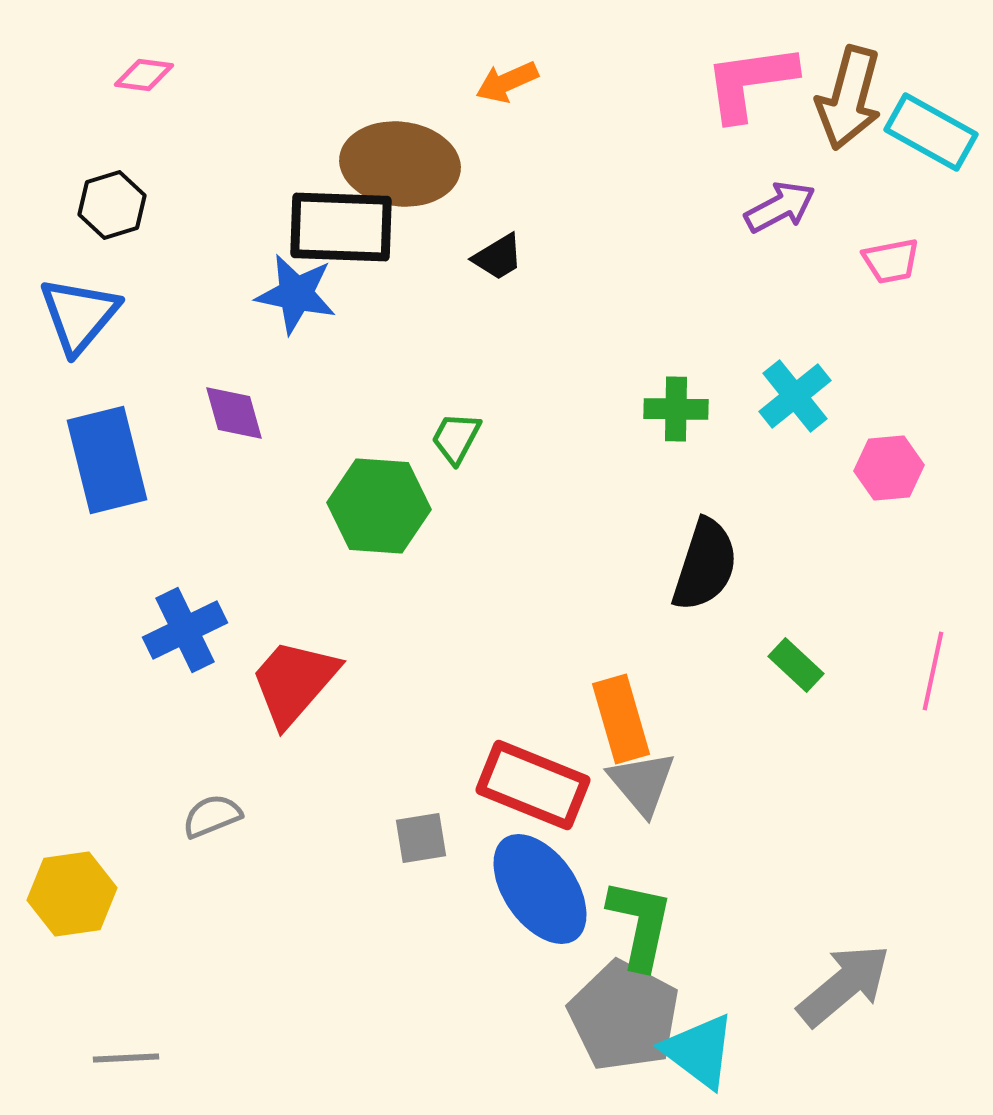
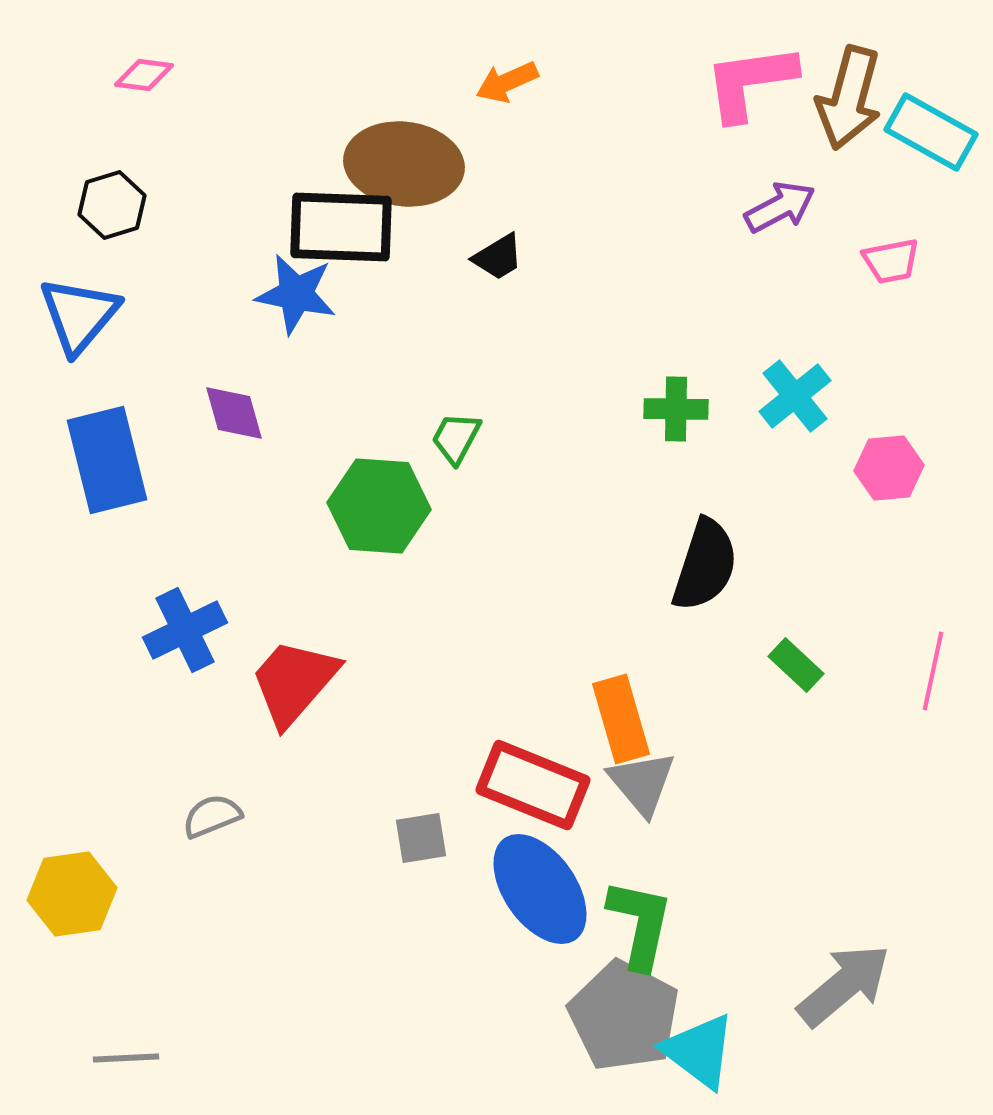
brown ellipse: moved 4 px right
